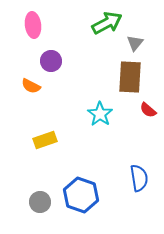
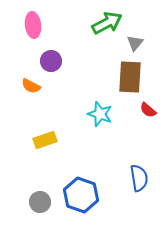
cyan star: rotated 15 degrees counterclockwise
